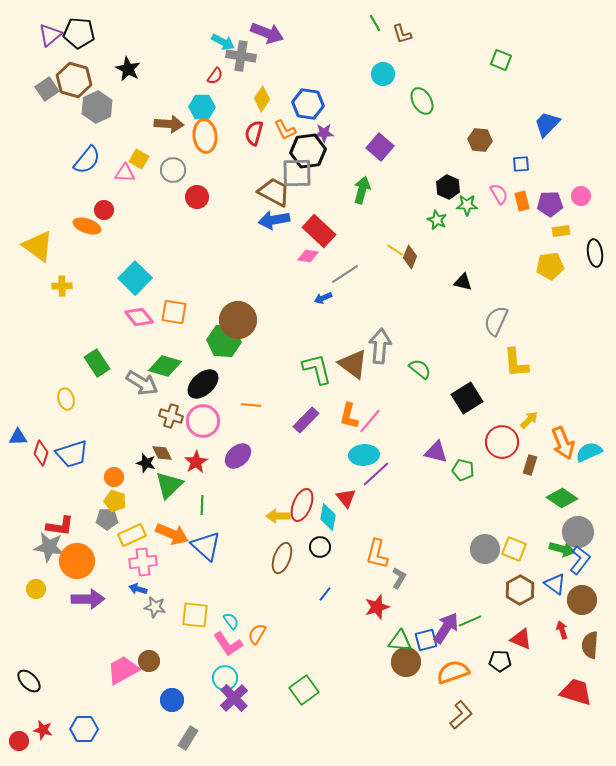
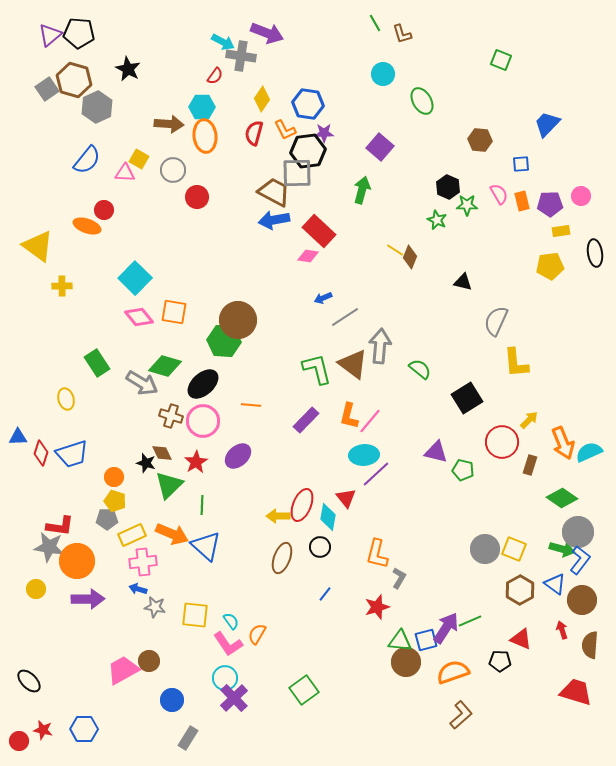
gray line at (345, 274): moved 43 px down
